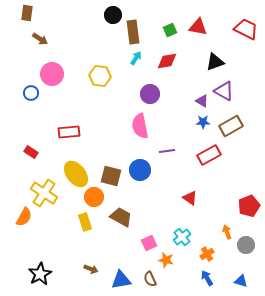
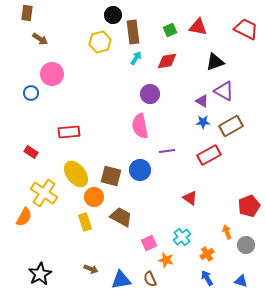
yellow hexagon at (100, 76): moved 34 px up; rotated 20 degrees counterclockwise
